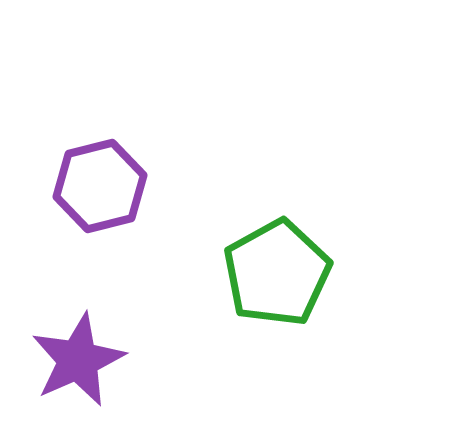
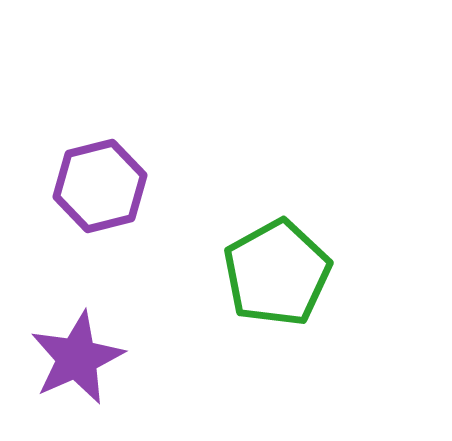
purple star: moved 1 px left, 2 px up
